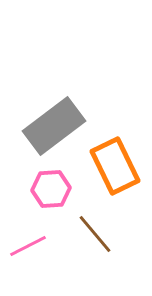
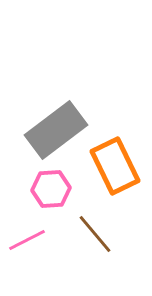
gray rectangle: moved 2 px right, 4 px down
pink line: moved 1 px left, 6 px up
